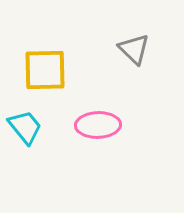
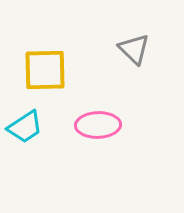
cyan trapezoid: rotated 96 degrees clockwise
